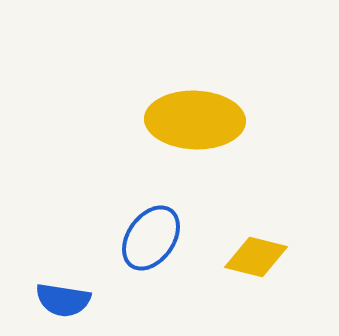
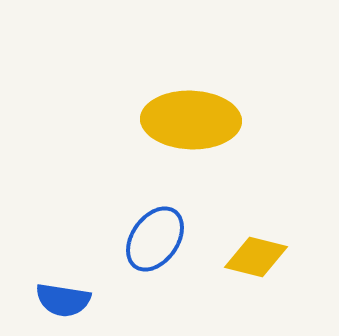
yellow ellipse: moved 4 px left
blue ellipse: moved 4 px right, 1 px down
